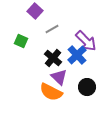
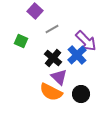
black circle: moved 6 px left, 7 px down
